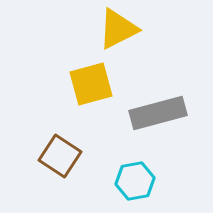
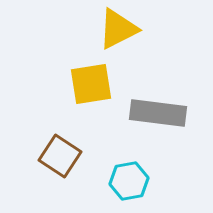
yellow square: rotated 6 degrees clockwise
gray rectangle: rotated 22 degrees clockwise
cyan hexagon: moved 6 px left
